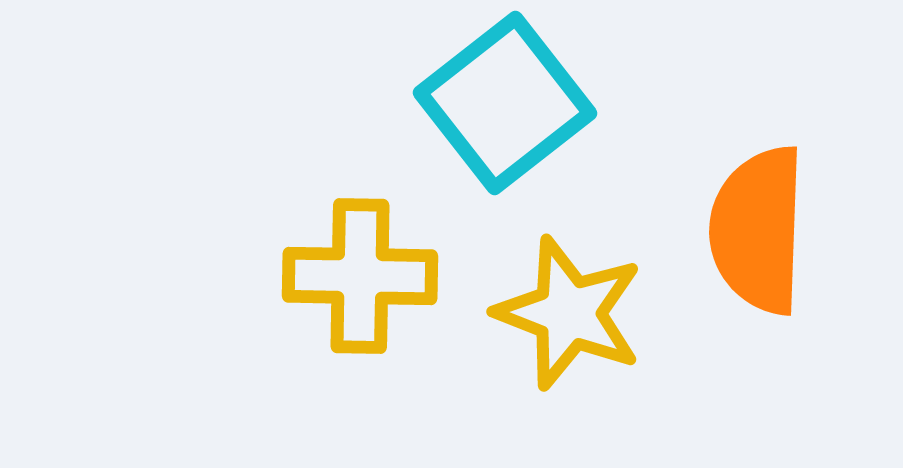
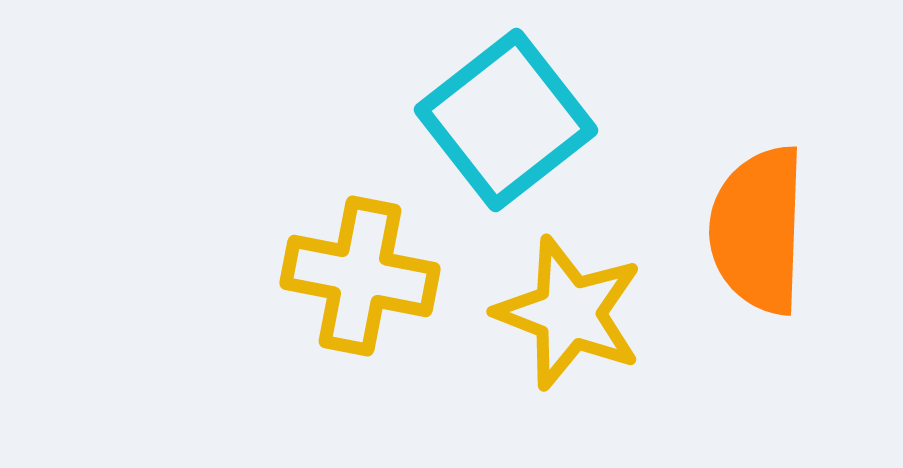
cyan square: moved 1 px right, 17 px down
yellow cross: rotated 10 degrees clockwise
